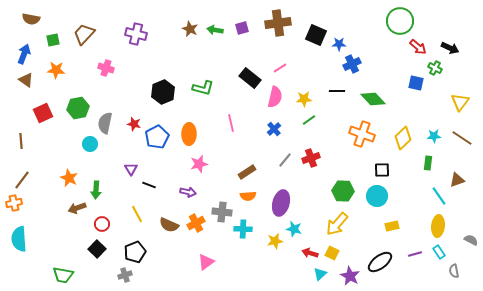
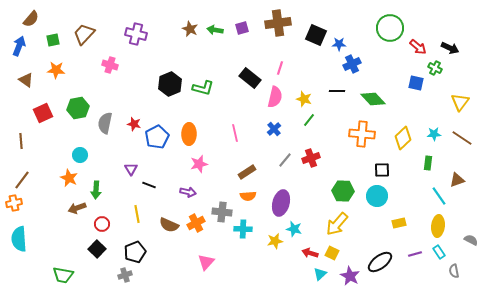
brown semicircle at (31, 19): rotated 60 degrees counterclockwise
green circle at (400, 21): moved 10 px left, 7 px down
blue arrow at (24, 54): moved 5 px left, 8 px up
pink cross at (106, 68): moved 4 px right, 3 px up
pink line at (280, 68): rotated 40 degrees counterclockwise
black hexagon at (163, 92): moved 7 px right, 8 px up
yellow star at (304, 99): rotated 21 degrees clockwise
green line at (309, 120): rotated 16 degrees counterclockwise
pink line at (231, 123): moved 4 px right, 10 px down
orange cross at (362, 134): rotated 15 degrees counterclockwise
cyan star at (434, 136): moved 2 px up
cyan circle at (90, 144): moved 10 px left, 11 px down
yellow line at (137, 214): rotated 18 degrees clockwise
yellow rectangle at (392, 226): moved 7 px right, 3 px up
pink triangle at (206, 262): rotated 12 degrees counterclockwise
